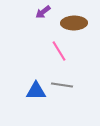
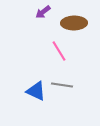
blue triangle: rotated 25 degrees clockwise
